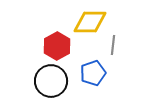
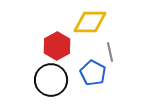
gray line: moved 3 px left, 7 px down; rotated 18 degrees counterclockwise
blue pentagon: rotated 25 degrees counterclockwise
black circle: moved 1 px up
